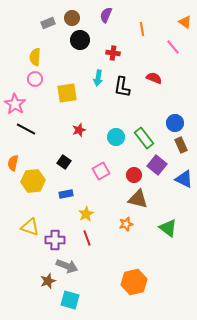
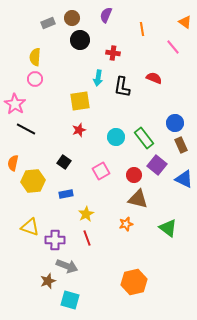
yellow square: moved 13 px right, 8 px down
